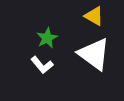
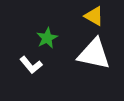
white triangle: rotated 24 degrees counterclockwise
white L-shape: moved 11 px left
